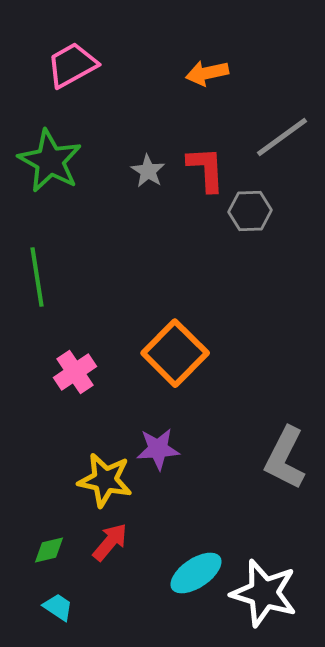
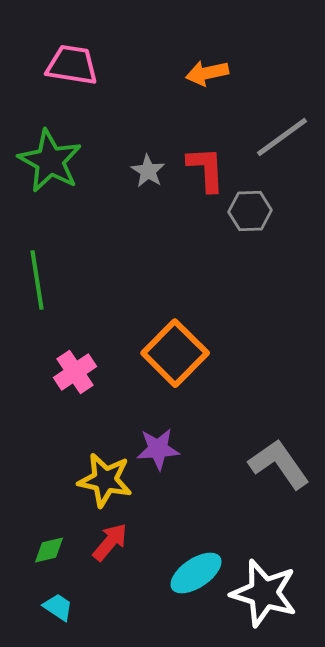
pink trapezoid: rotated 38 degrees clockwise
green line: moved 3 px down
gray L-shape: moved 6 px left, 6 px down; rotated 118 degrees clockwise
